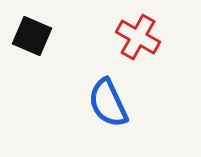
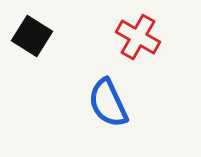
black square: rotated 9 degrees clockwise
